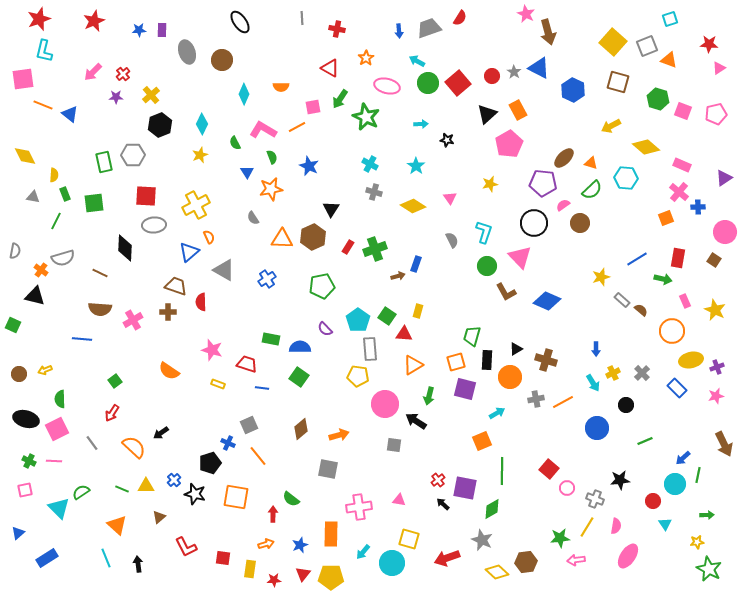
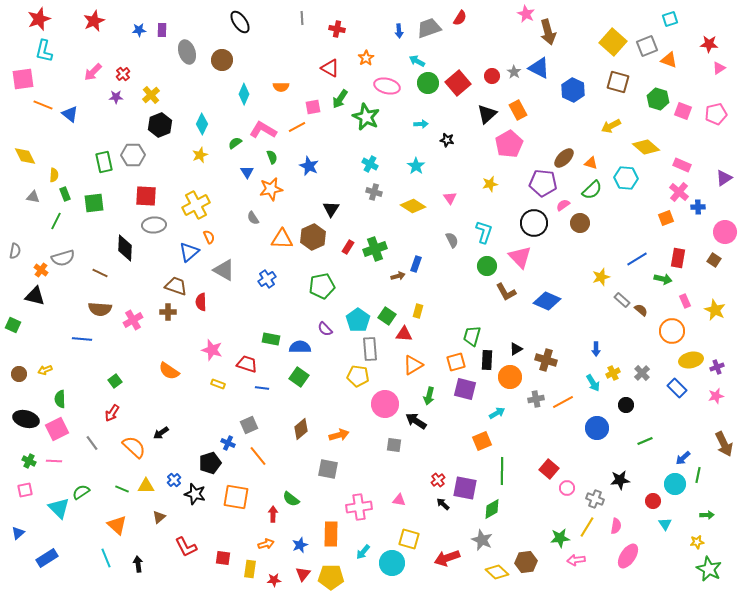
green semicircle at (235, 143): rotated 80 degrees clockwise
